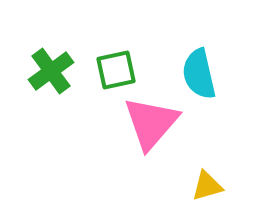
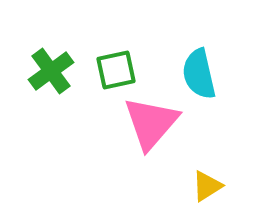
yellow triangle: rotated 16 degrees counterclockwise
